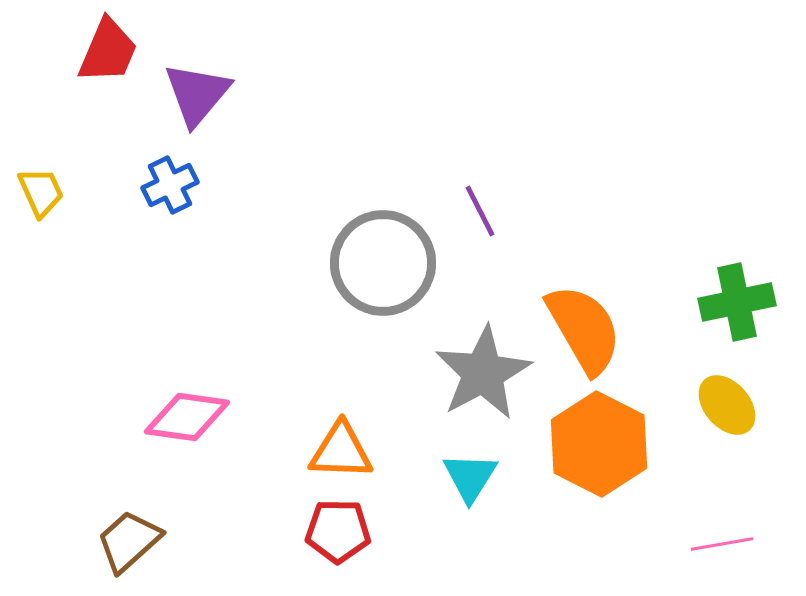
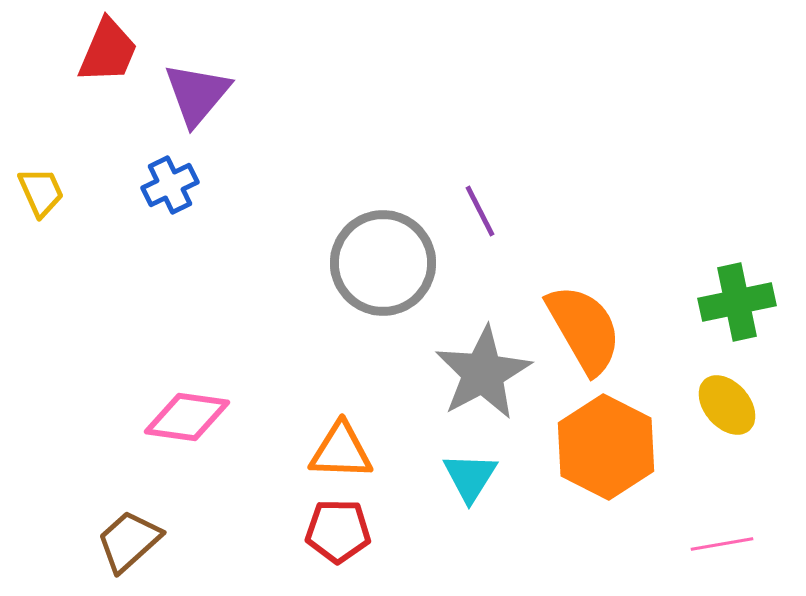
orange hexagon: moved 7 px right, 3 px down
